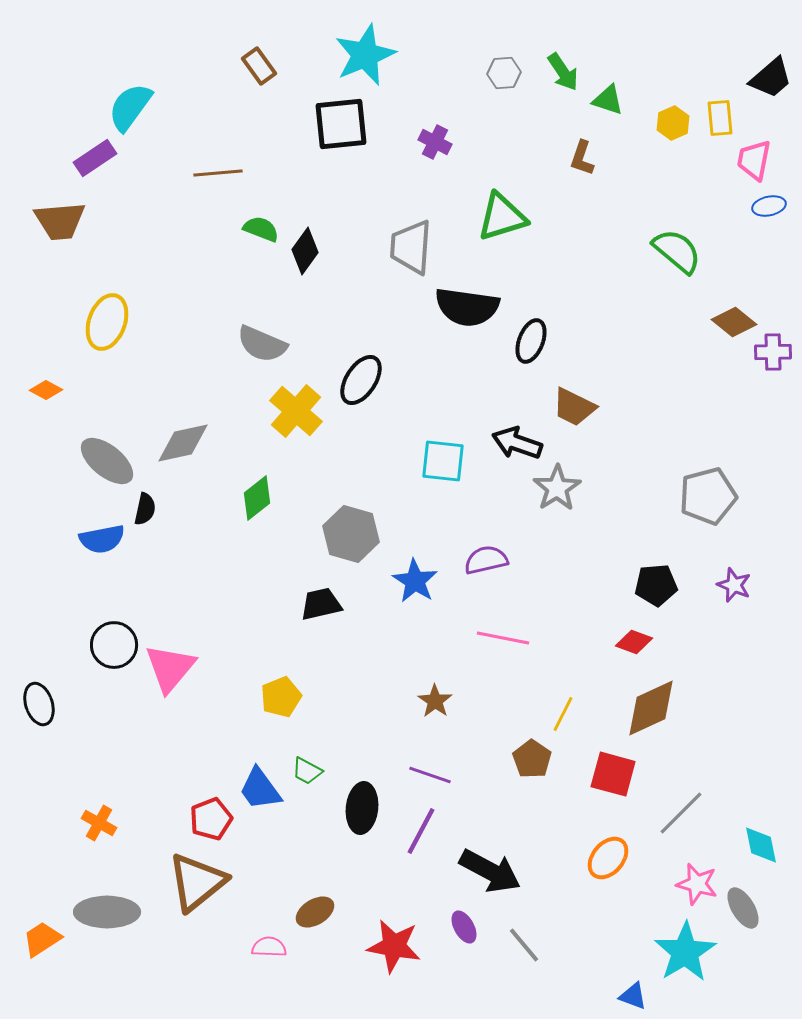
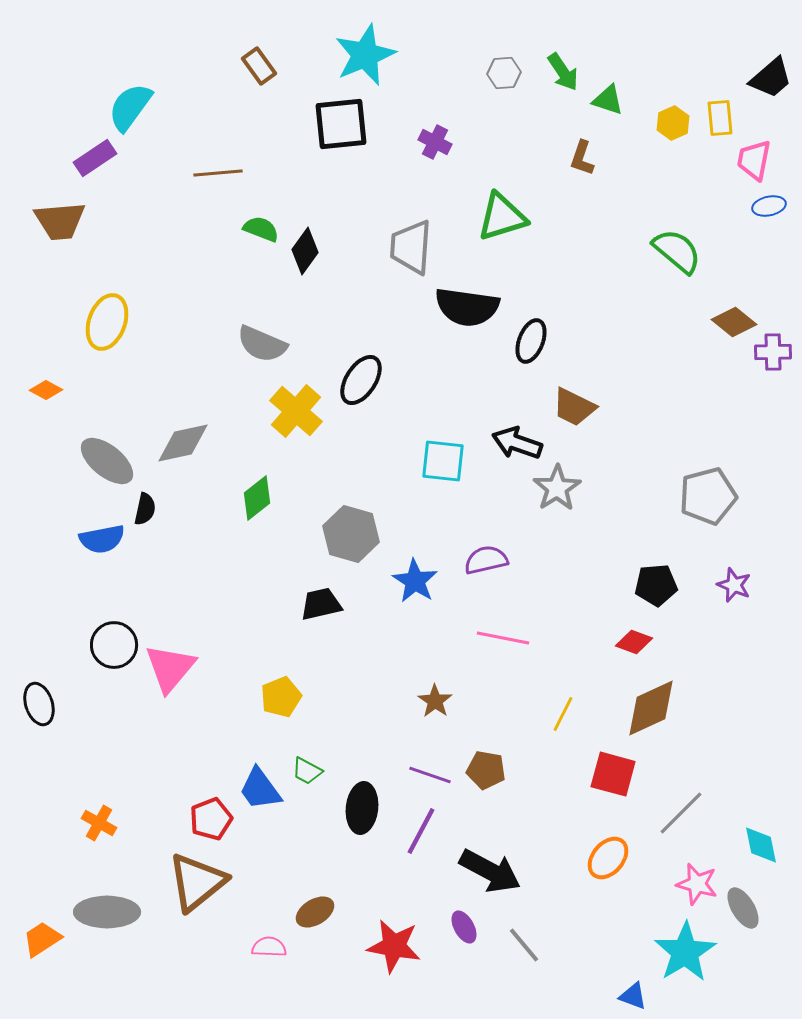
brown pentagon at (532, 759): moved 46 px left, 11 px down; rotated 24 degrees counterclockwise
